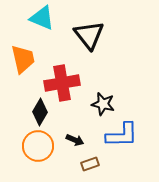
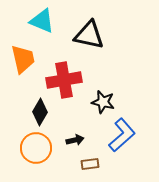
cyan triangle: moved 3 px down
black triangle: rotated 40 degrees counterclockwise
red cross: moved 2 px right, 3 px up
black star: moved 2 px up
blue L-shape: rotated 40 degrees counterclockwise
black arrow: rotated 36 degrees counterclockwise
orange circle: moved 2 px left, 2 px down
brown rectangle: rotated 12 degrees clockwise
